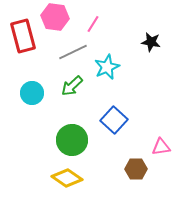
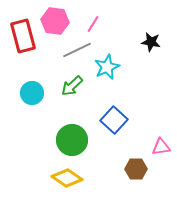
pink hexagon: moved 4 px down
gray line: moved 4 px right, 2 px up
